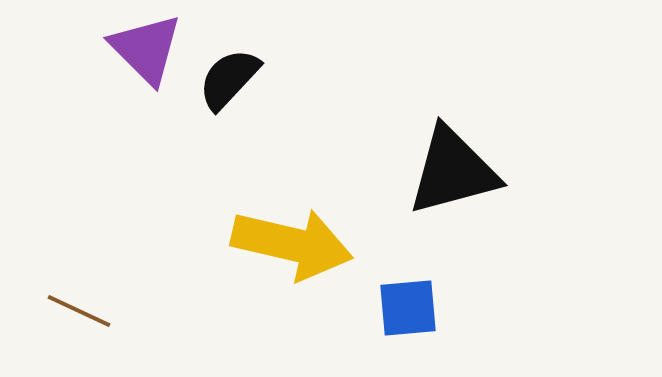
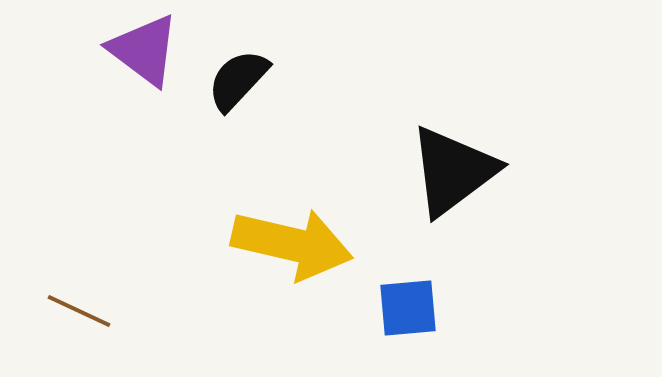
purple triangle: moved 2 px left, 1 px down; rotated 8 degrees counterclockwise
black semicircle: moved 9 px right, 1 px down
black triangle: rotated 22 degrees counterclockwise
